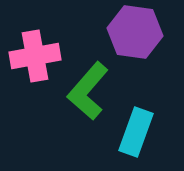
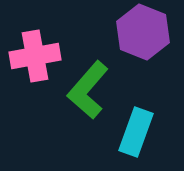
purple hexagon: moved 8 px right; rotated 14 degrees clockwise
green L-shape: moved 1 px up
